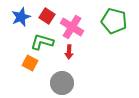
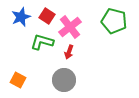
pink cross: moved 2 px left; rotated 20 degrees clockwise
red arrow: rotated 16 degrees clockwise
orange square: moved 12 px left, 17 px down
gray circle: moved 2 px right, 3 px up
